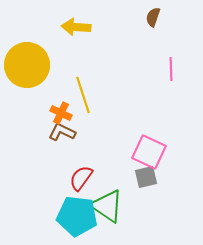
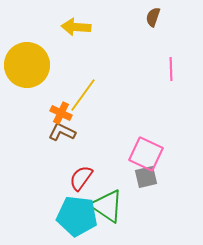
yellow line: rotated 54 degrees clockwise
pink square: moved 3 px left, 2 px down
